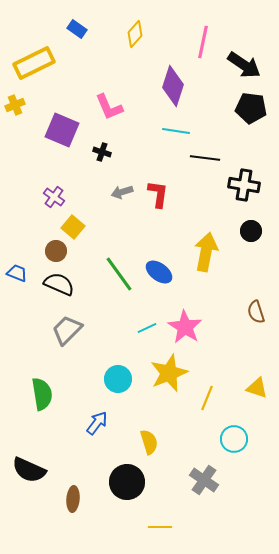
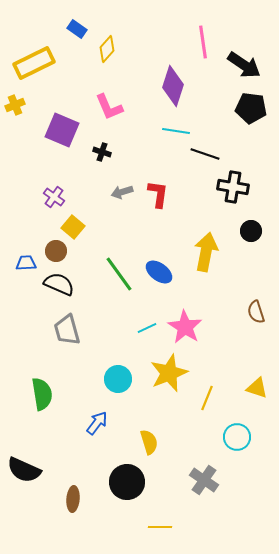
yellow diamond at (135, 34): moved 28 px left, 15 px down
pink line at (203, 42): rotated 20 degrees counterclockwise
black line at (205, 158): moved 4 px up; rotated 12 degrees clockwise
black cross at (244, 185): moved 11 px left, 2 px down
blue trapezoid at (17, 273): moved 9 px right, 10 px up; rotated 25 degrees counterclockwise
gray trapezoid at (67, 330): rotated 60 degrees counterclockwise
cyan circle at (234, 439): moved 3 px right, 2 px up
black semicircle at (29, 470): moved 5 px left
